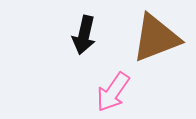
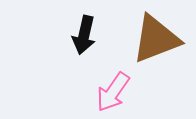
brown triangle: moved 1 px down
